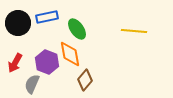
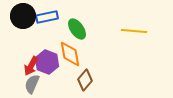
black circle: moved 5 px right, 7 px up
red arrow: moved 16 px right, 3 px down
